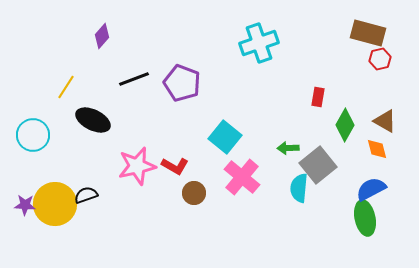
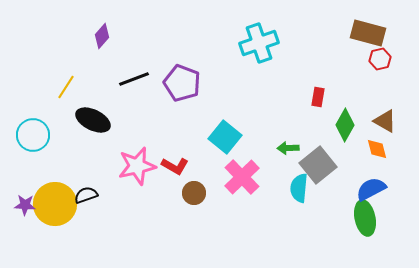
pink cross: rotated 6 degrees clockwise
